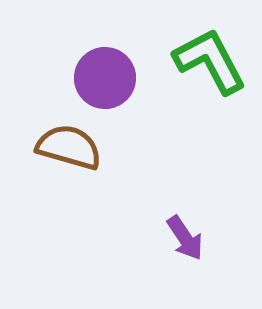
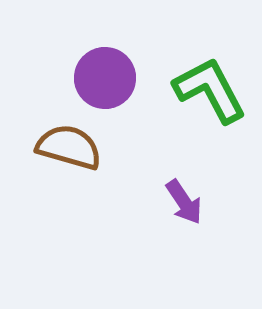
green L-shape: moved 29 px down
purple arrow: moved 1 px left, 36 px up
